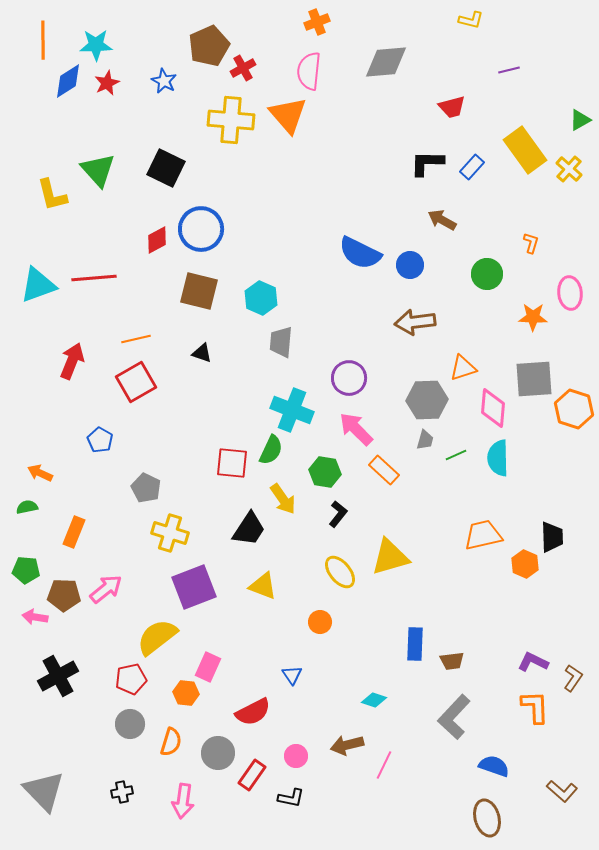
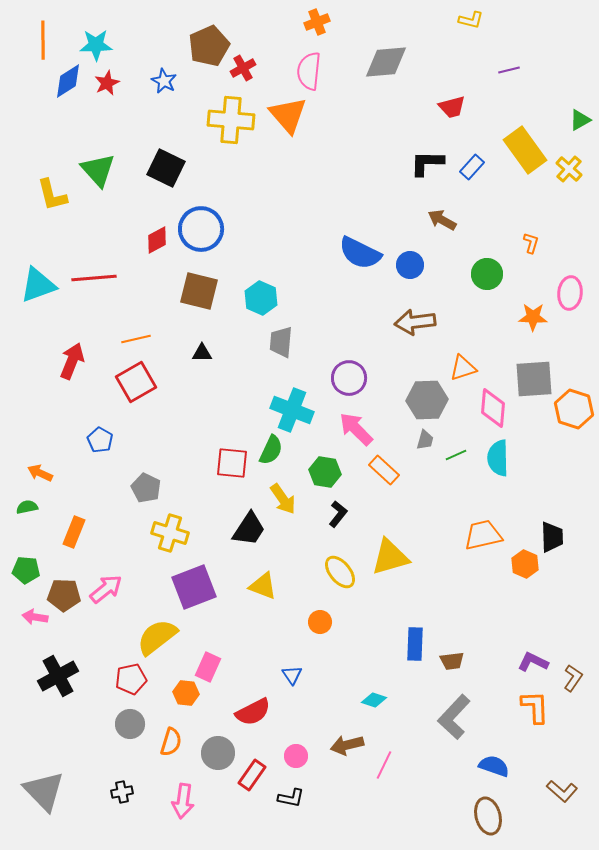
pink ellipse at (570, 293): rotated 12 degrees clockwise
black triangle at (202, 353): rotated 20 degrees counterclockwise
brown ellipse at (487, 818): moved 1 px right, 2 px up
